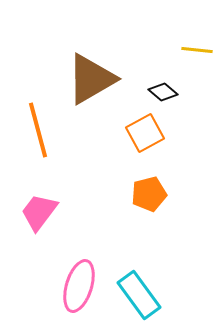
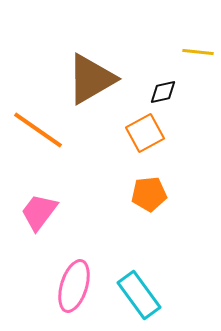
yellow line: moved 1 px right, 2 px down
black diamond: rotated 52 degrees counterclockwise
orange line: rotated 40 degrees counterclockwise
orange pentagon: rotated 8 degrees clockwise
pink ellipse: moved 5 px left
